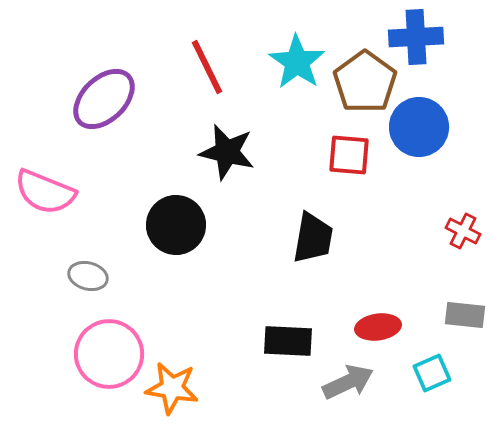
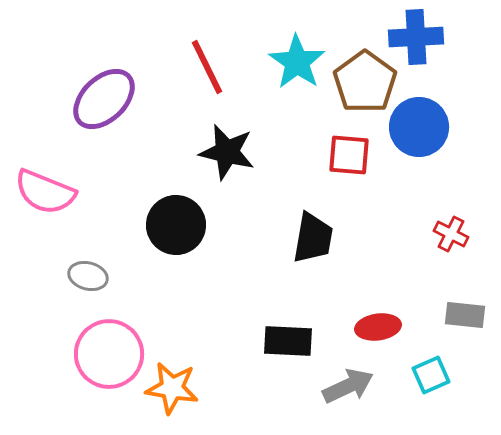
red cross: moved 12 px left, 3 px down
cyan square: moved 1 px left, 2 px down
gray arrow: moved 4 px down
